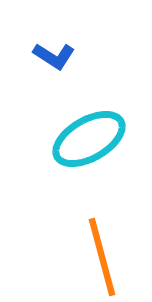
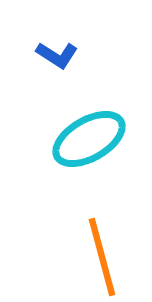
blue L-shape: moved 3 px right, 1 px up
